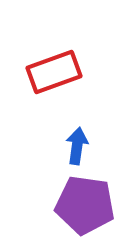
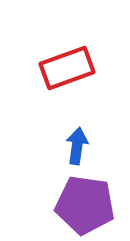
red rectangle: moved 13 px right, 4 px up
